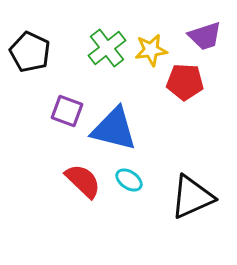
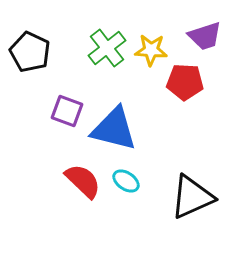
yellow star: rotated 12 degrees clockwise
cyan ellipse: moved 3 px left, 1 px down
